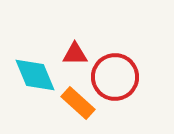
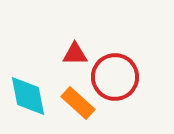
cyan diamond: moved 7 px left, 21 px down; rotated 12 degrees clockwise
